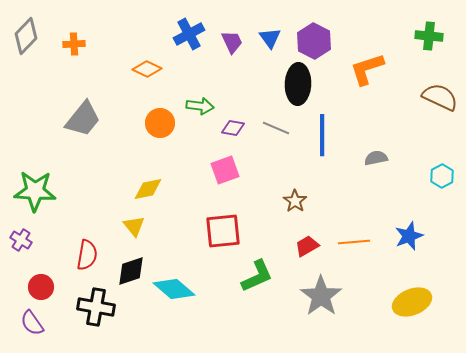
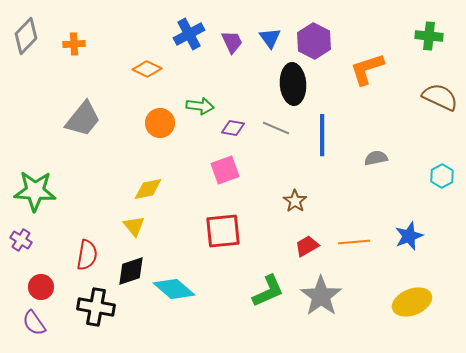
black ellipse: moved 5 px left; rotated 6 degrees counterclockwise
green L-shape: moved 11 px right, 15 px down
purple semicircle: moved 2 px right
